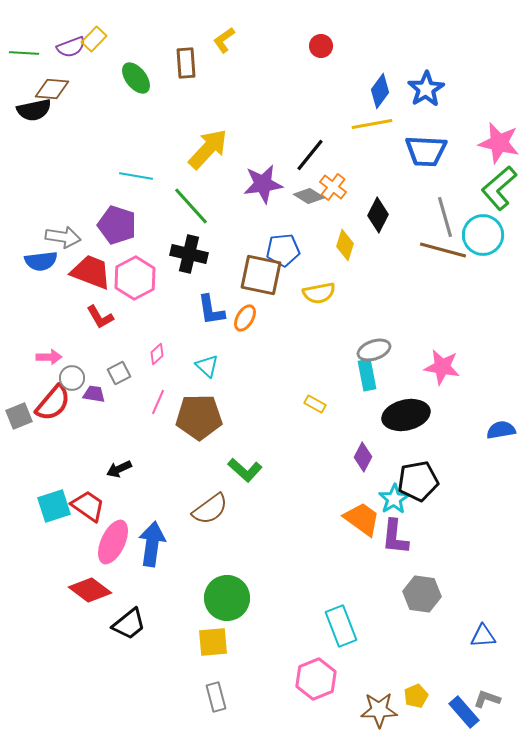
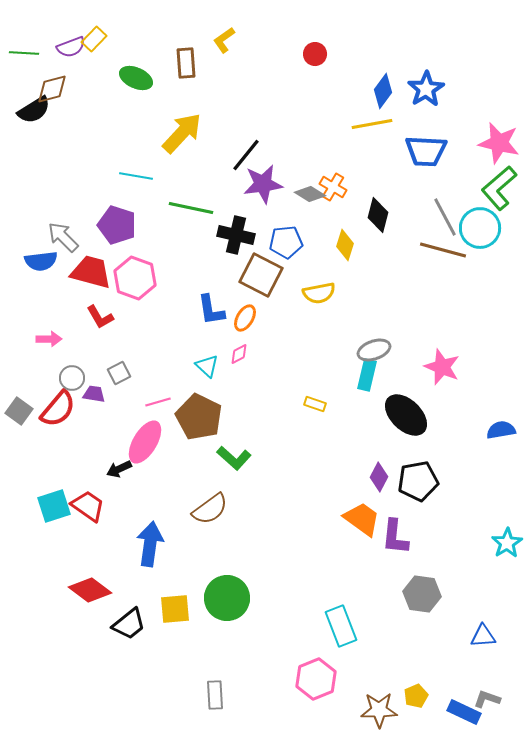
red circle at (321, 46): moved 6 px left, 8 px down
green ellipse at (136, 78): rotated 28 degrees counterclockwise
brown diamond at (52, 89): rotated 20 degrees counterclockwise
blue diamond at (380, 91): moved 3 px right
black semicircle at (34, 110): rotated 20 degrees counterclockwise
yellow arrow at (208, 149): moved 26 px left, 16 px up
black line at (310, 155): moved 64 px left
orange cross at (333, 187): rotated 8 degrees counterclockwise
gray diamond at (309, 196): moved 1 px right, 2 px up
green line at (191, 206): moved 2 px down; rotated 36 degrees counterclockwise
black diamond at (378, 215): rotated 12 degrees counterclockwise
gray line at (445, 217): rotated 12 degrees counterclockwise
cyan circle at (483, 235): moved 3 px left, 7 px up
gray arrow at (63, 237): rotated 144 degrees counterclockwise
blue pentagon at (283, 250): moved 3 px right, 8 px up
black cross at (189, 254): moved 47 px right, 19 px up
red trapezoid at (91, 272): rotated 6 degrees counterclockwise
brown square at (261, 275): rotated 15 degrees clockwise
pink hexagon at (135, 278): rotated 12 degrees counterclockwise
pink diamond at (157, 354): moved 82 px right; rotated 15 degrees clockwise
pink arrow at (49, 357): moved 18 px up
pink star at (442, 367): rotated 12 degrees clockwise
cyan rectangle at (367, 375): rotated 24 degrees clockwise
pink line at (158, 402): rotated 50 degrees clockwise
red semicircle at (53, 403): moved 5 px right, 6 px down
yellow rectangle at (315, 404): rotated 10 degrees counterclockwise
black ellipse at (406, 415): rotated 57 degrees clockwise
gray square at (19, 416): moved 5 px up; rotated 32 degrees counterclockwise
brown pentagon at (199, 417): rotated 27 degrees clockwise
purple diamond at (363, 457): moved 16 px right, 20 px down
green L-shape at (245, 470): moved 11 px left, 12 px up
cyan star at (394, 499): moved 113 px right, 44 px down
pink ellipse at (113, 542): moved 32 px right, 100 px up; rotated 6 degrees clockwise
blue arrow at (152, 544): moved 2 px left
yellow square at (213, 642): moved 38 px left, 33 px up
gray rectangle at (216, 697): moved 1 px left, 2 px up; rotated 12 degrees clockwise
blue rectangle at (464, 712): rotated 24 degrees counterclockwise
